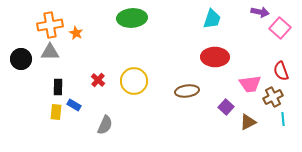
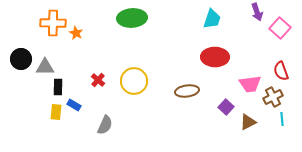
purple arrow: moved 3 px left; rotated 60 degrees clockwise
orange cross: moved 3 px right, 2 px up; rotated 10 degrees clockwise
gray triangle: moved 5 px left, 15 px down
cyan line: moved 1 px left
